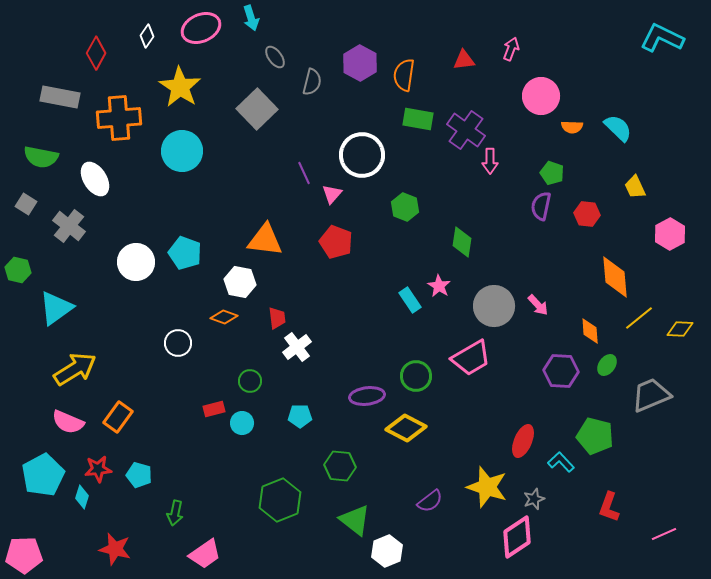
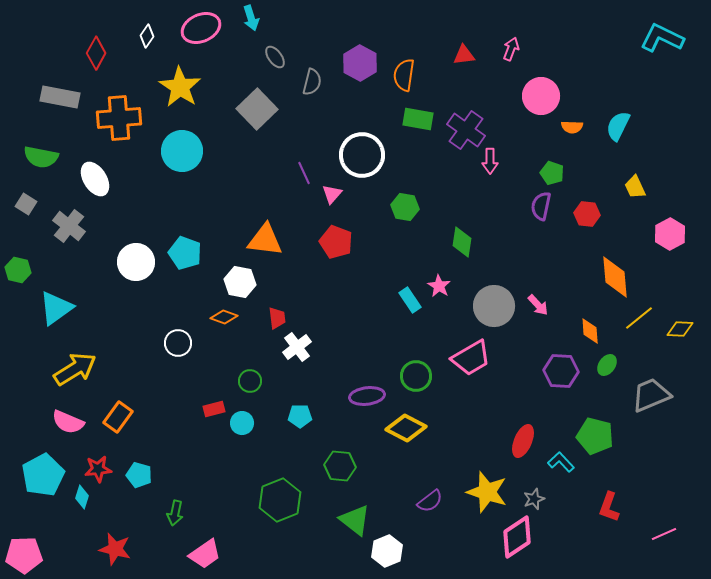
red triangle at (464, 60): moved 5 px up
cyan semicircle at (618, 128): moved 2 px up; rotated 108 degrees counterclockwise
green hexagon at (405, 207): rotated 12 degrees counterclockwise
yellow star at (487, 487): moved 5 px down
